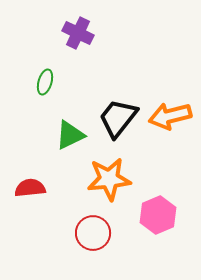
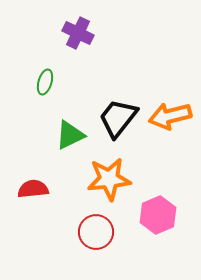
red semicircle: moved 3 px right, 1 px down
red circle: moved 3 px right, 1 px up
